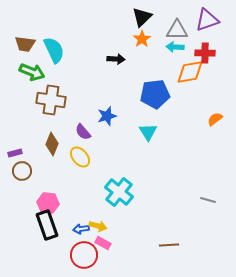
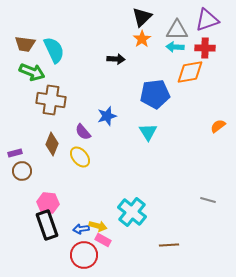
red cross: moved 5 px up
orange semicircle: moved 3 px right, 7 px down
cyan cross: moved 13 px right, 20 px down
pink rectangle: moved 3 px up
